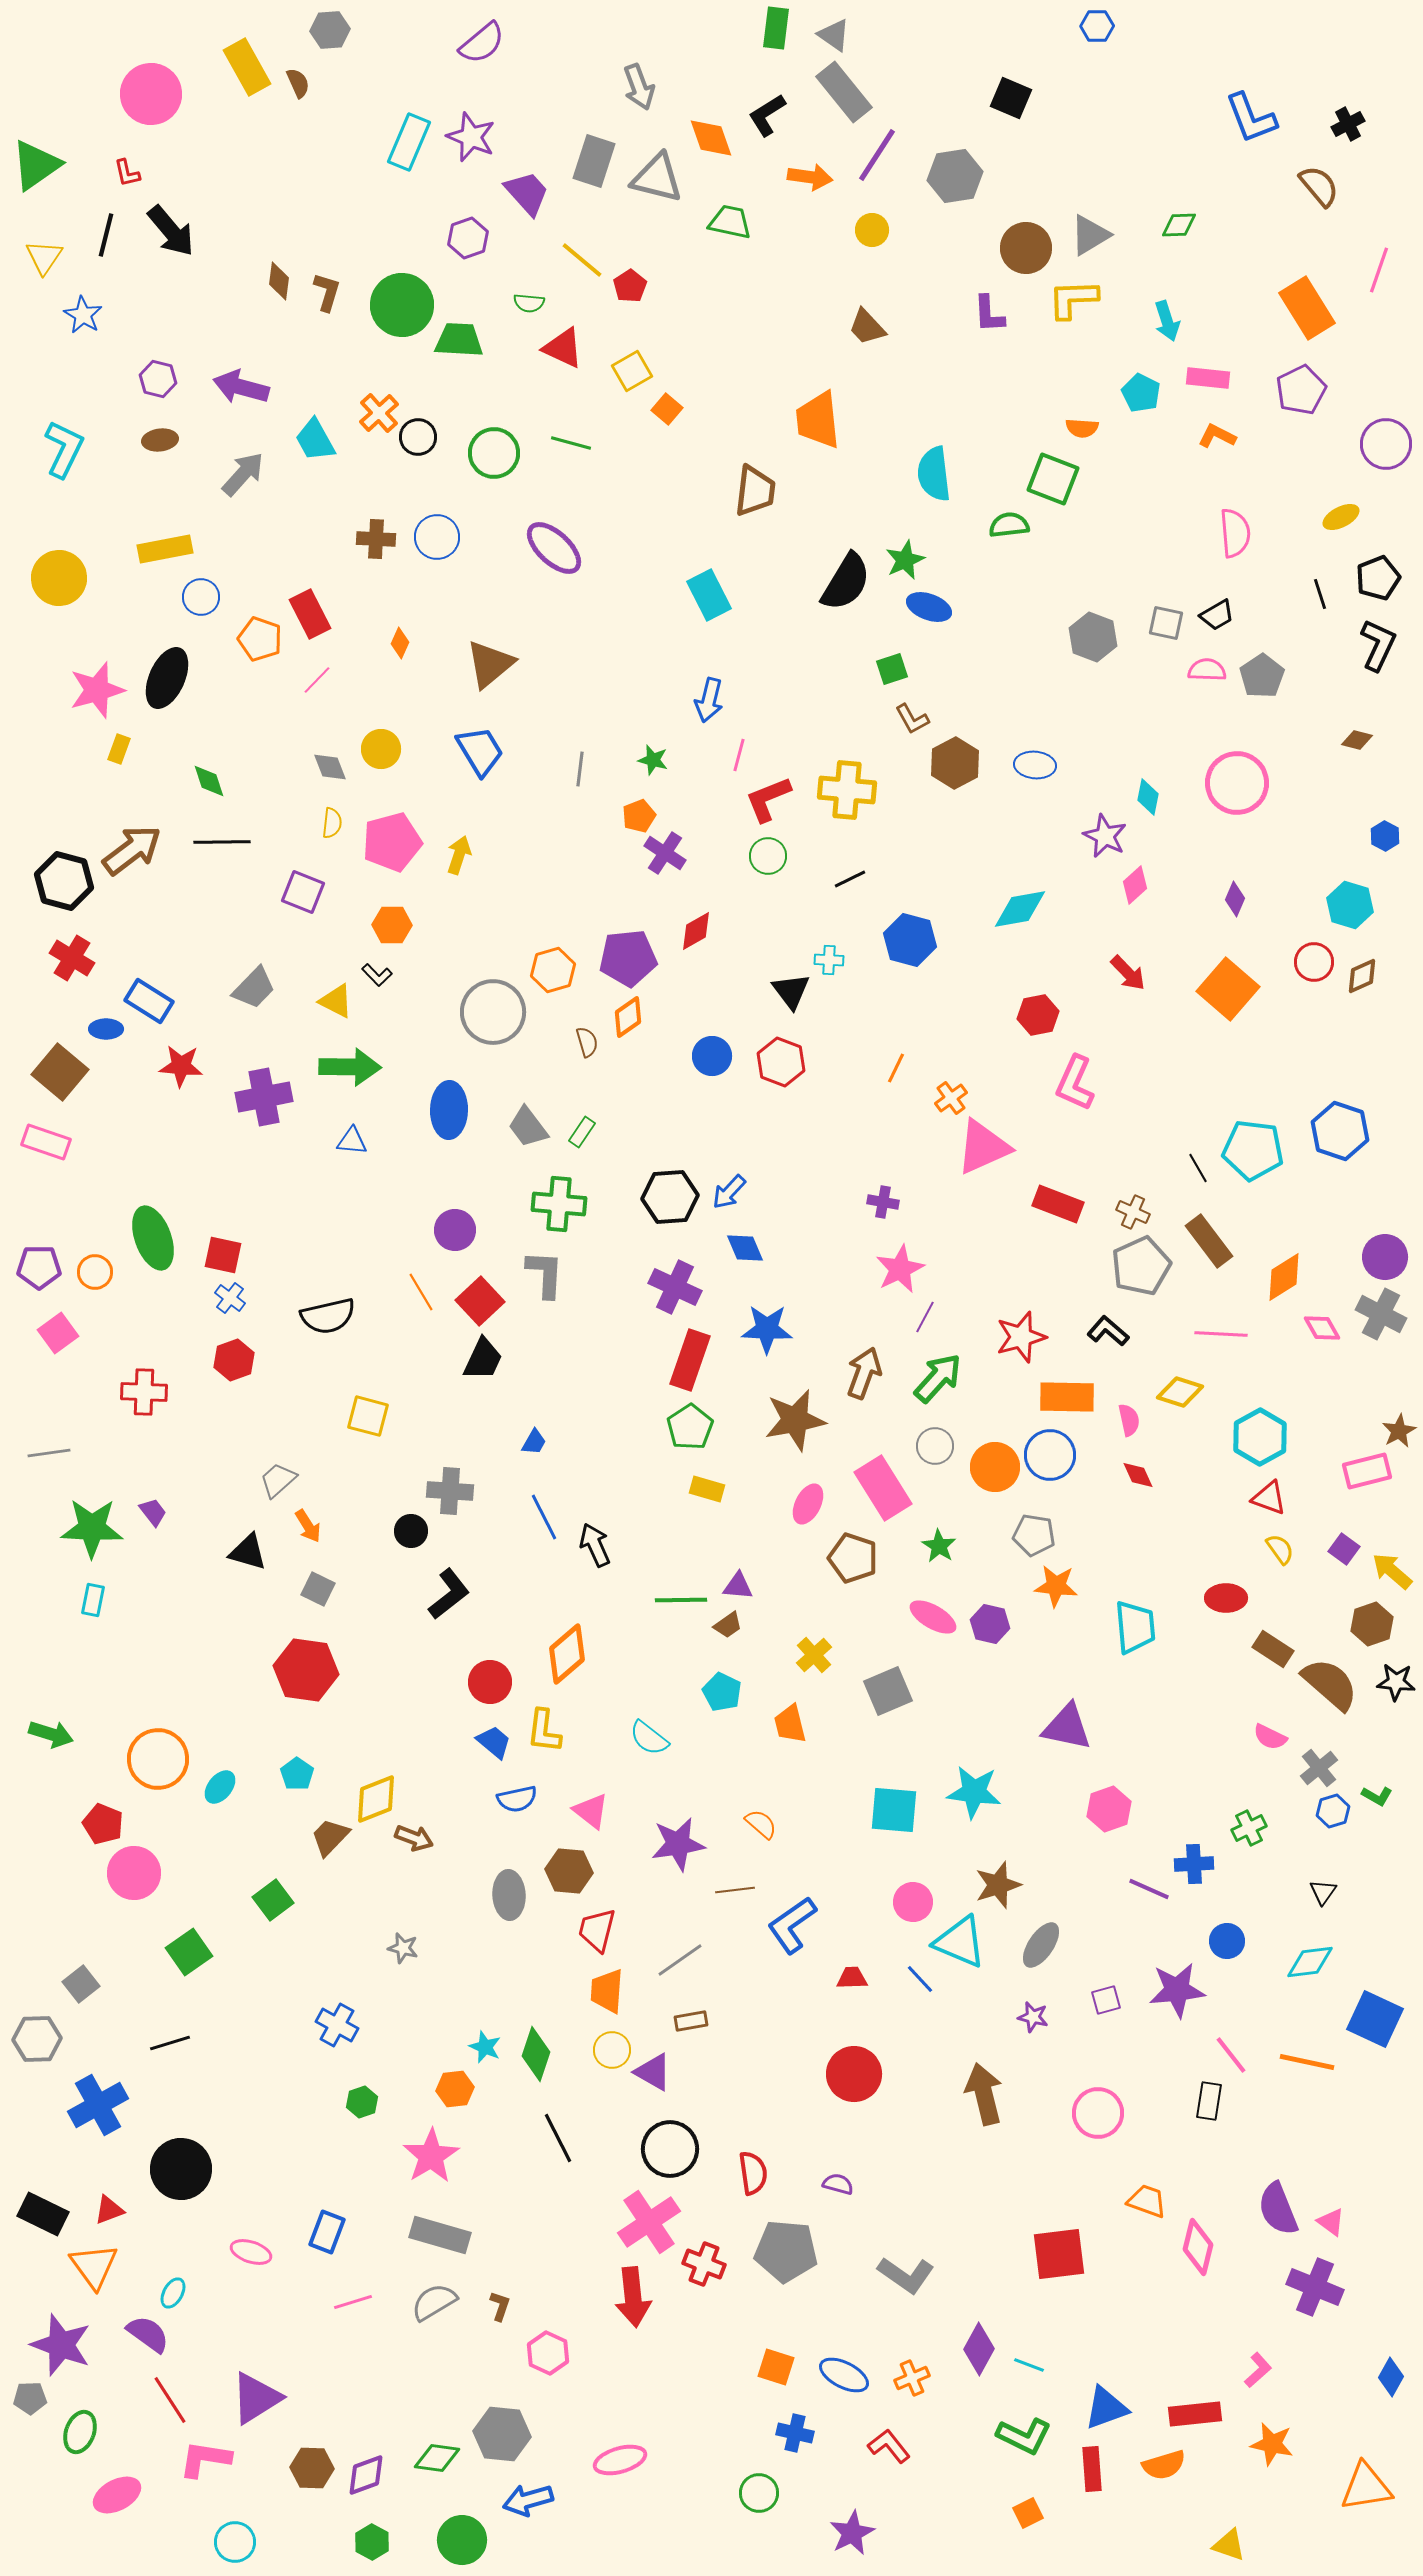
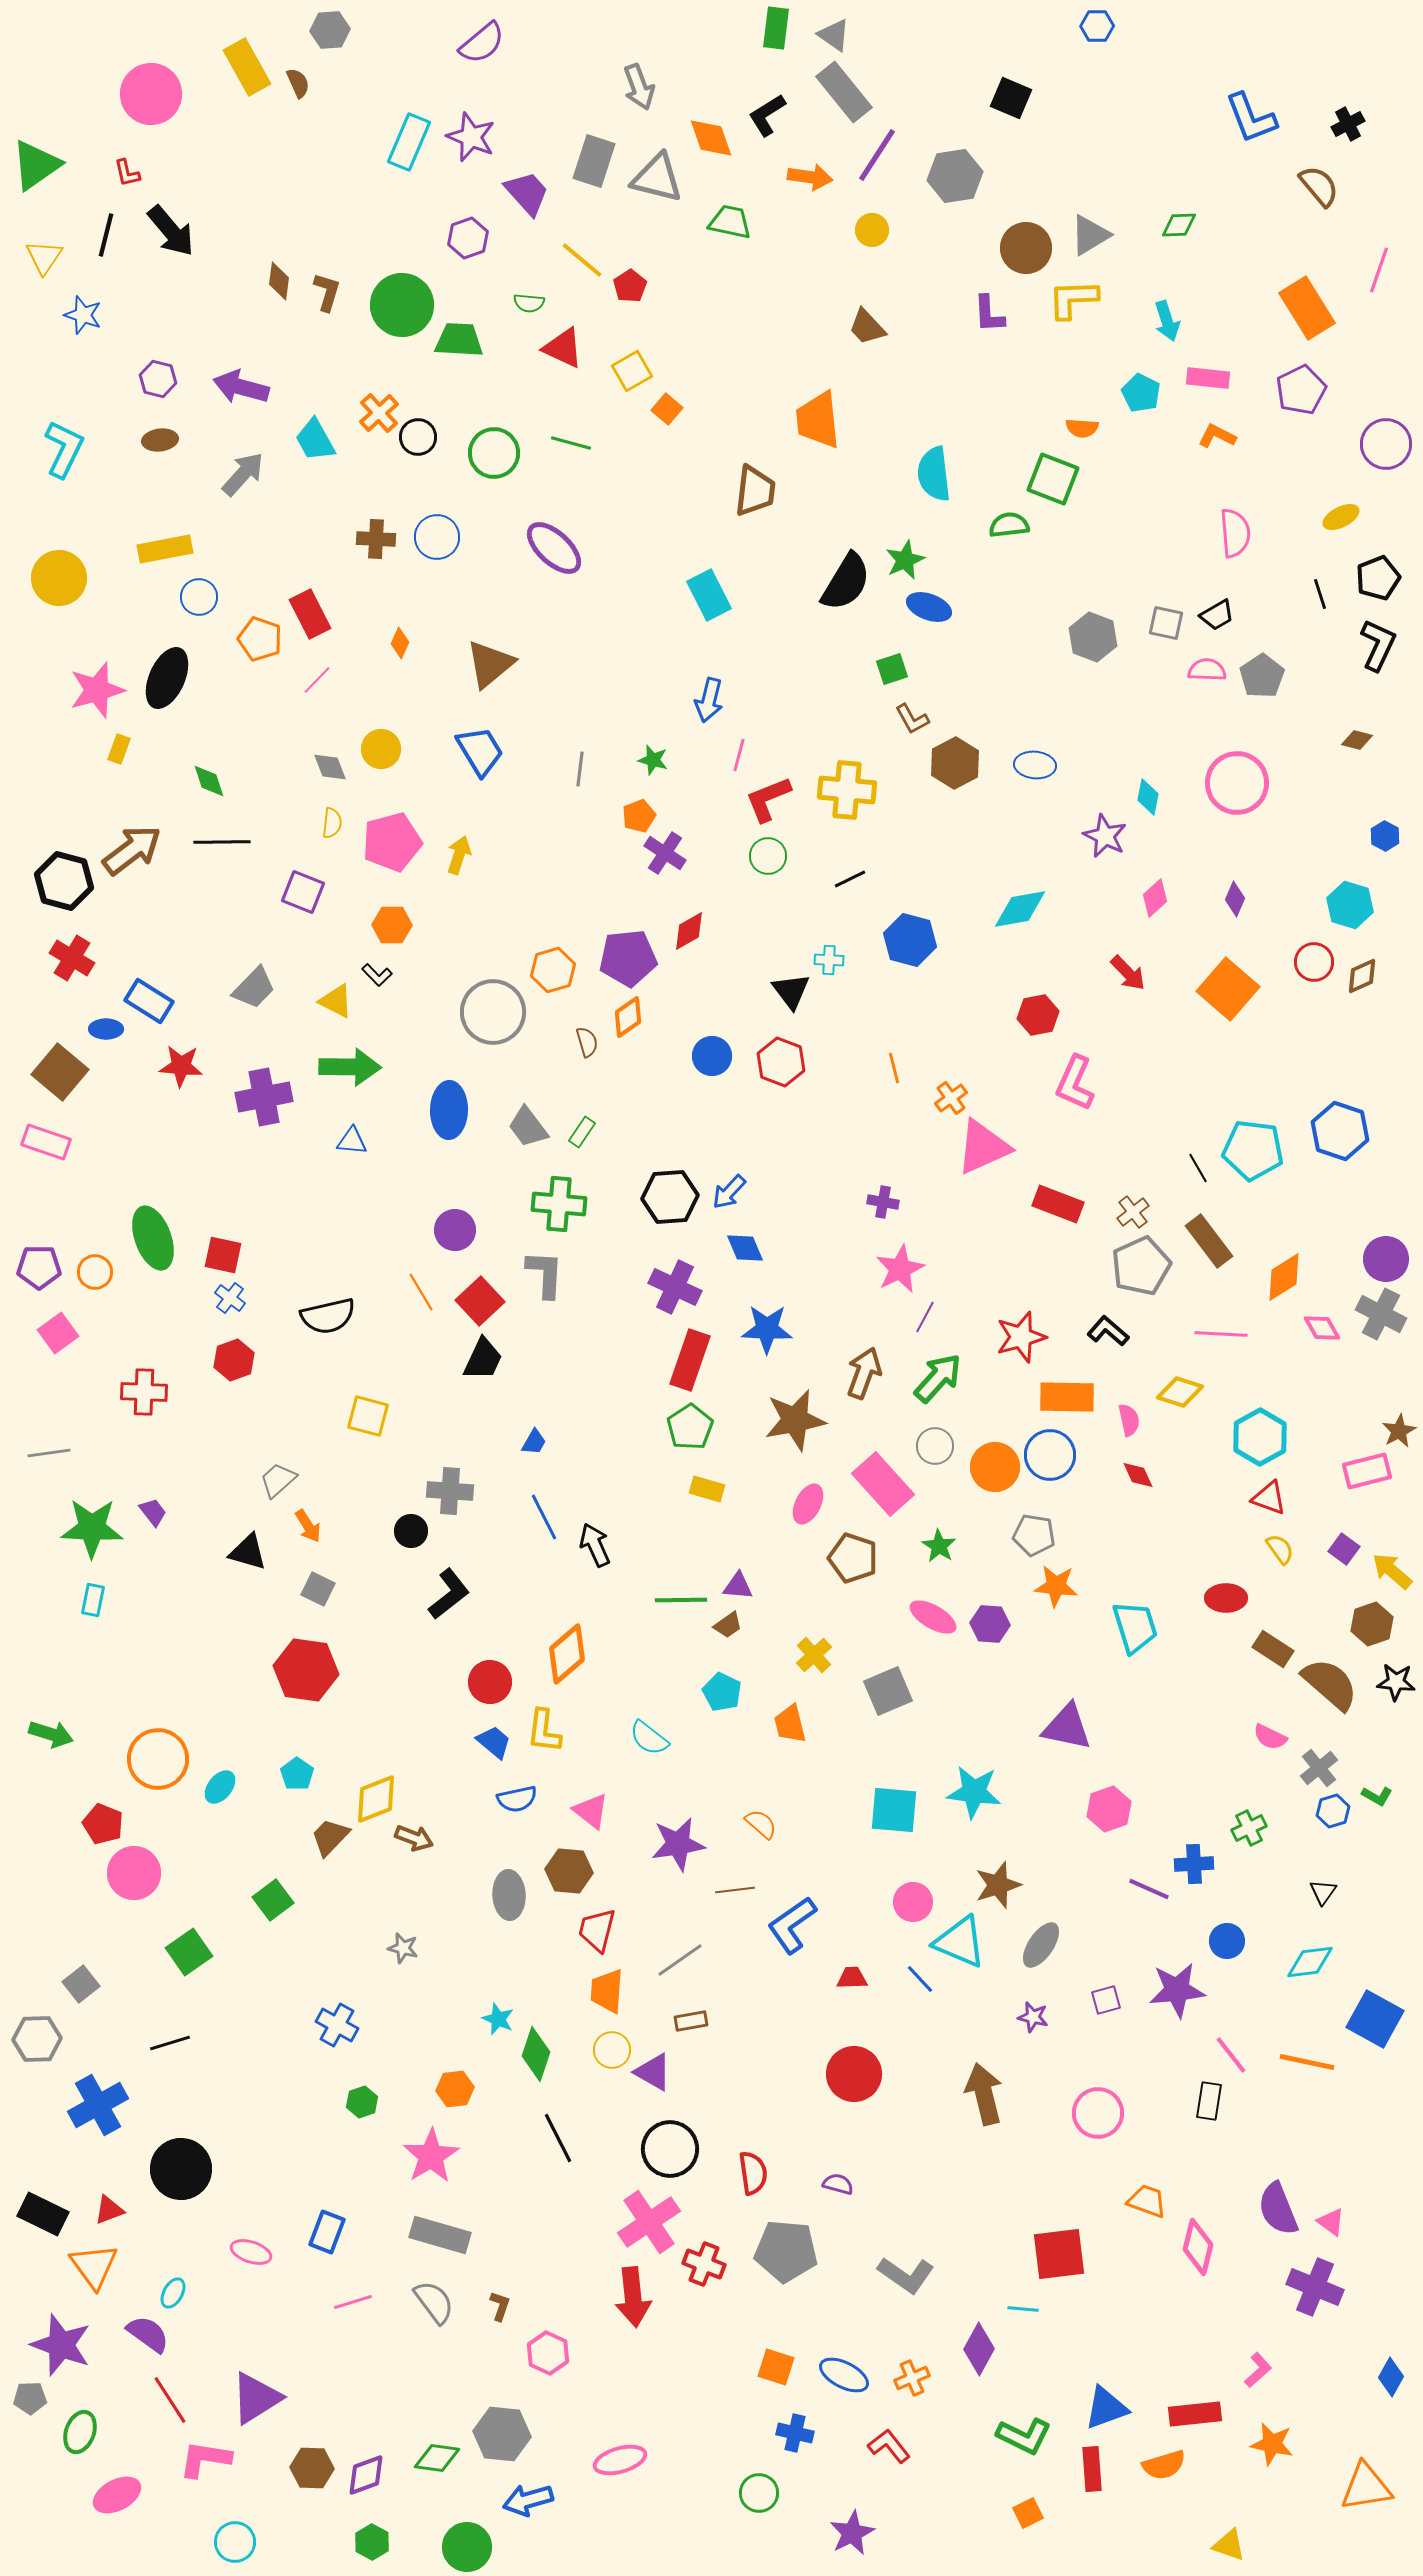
blue star at (83, 315): rotated 12 degrees counterclockwise
blue circle at (201, 597): moved 2 px left
pink diamond at (1135, 885): moved 20 px right, 13 px down
red diamond at (696, 931): moved 7 px left
orange line at (896, 1068): moved 2 px left; rotated 40 degrees counterclockwise
brown cross at (1133, 1212): rotated 28 degrees clockwise
purple circle at (1385, 1257): moved 1 px right, 2 px down
pink rectangle at (883, 1488): moved 4 px up; rotated 10 degrees counterclockwise
purple hexagon at (990, 1624): rotated 9 degrees counterclockwise
cyan trapezoid at (1135, 1627): rotated 12 degrees counterclockwise
blue square at (1375, 2019): rotated 4 degrees clockwise
cyan star at (485, 2047): moved 13 px right, 28 px up
gray semicircle at (434, 2302): rotated 84 degrees clockwise
cyan line at (1029, 2365): moved 6 px left, 56 px up; rotated 16 degrees counterclockwise
green circle at (462, 2540): moved 5 px right, 7 px down
